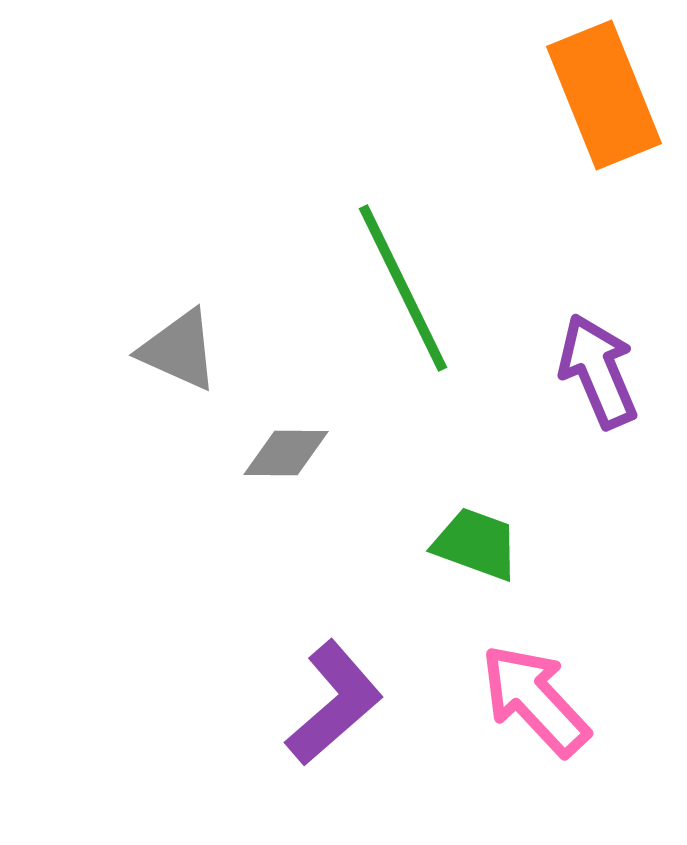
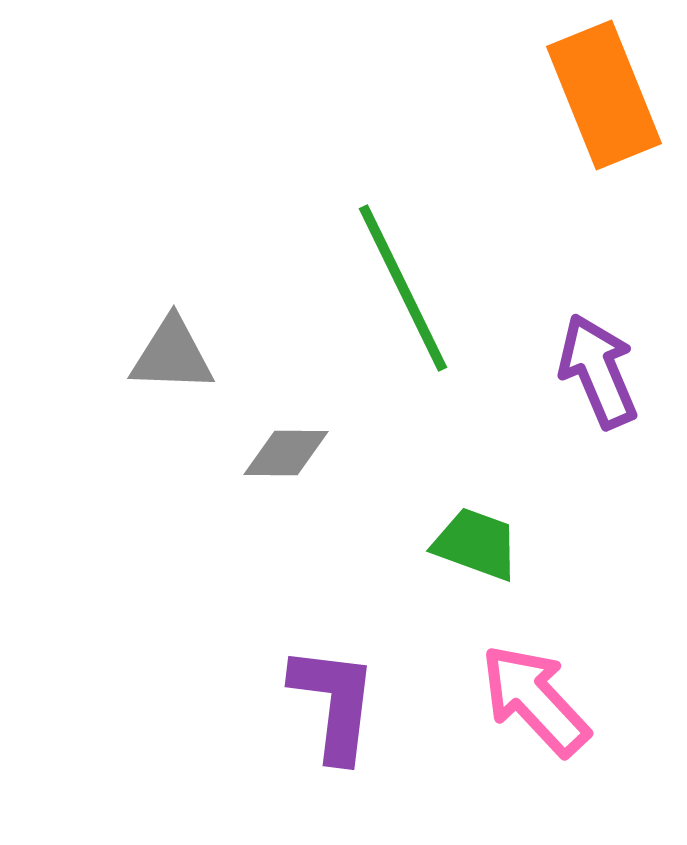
gray triangle: moved 7 px left, 5 px down; rotated 22 degrees counterclockwise
purple L-shape: rotated 42 degrees counterclockwise
